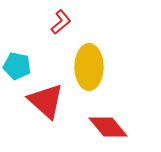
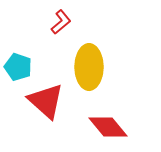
cyan pentagon: moved 1 px right, 1 px down; rotated 8 degrees clockwise
